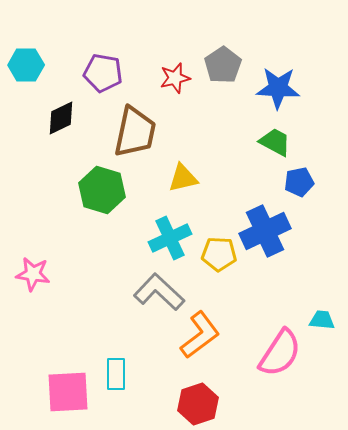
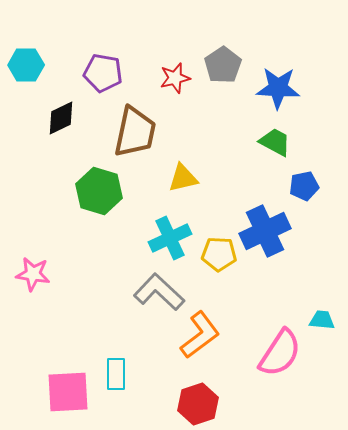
blue pentagon: moved 5 px right, 4 px down
green hexagon: moved 3 px left, 1 px down
